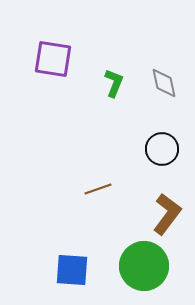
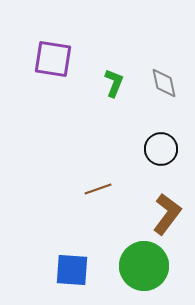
black circle: moved 1 px left
